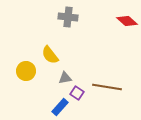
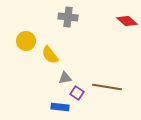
yellow circle: moved 30 px up
blue rectangle: rotated 54 degrees clockwise
